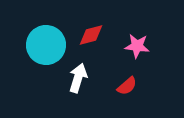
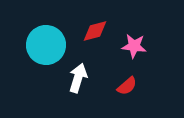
red diamond: moved 4 px right, 4 px up
pink star: moved 3 px left
